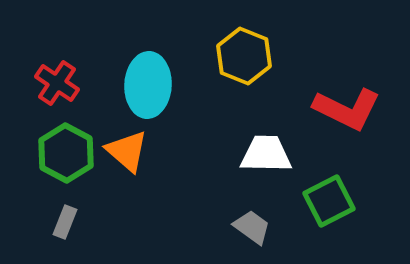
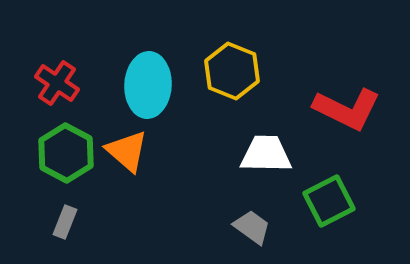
yellow hexagon: moved 12 px left, 15 px down
